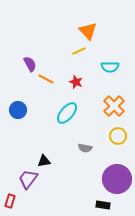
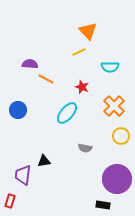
yellow line: moved 1 px down
purple semicircle: rotated 56 degrees counterclockwise
red star: moved 6 px right, 5 px down
yellow circle: moved 3 px right
purple trapezoid: moved 5 px left, 4 px up; rotated 30 degrees counterclockwise
